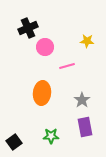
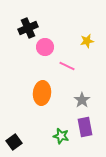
yellow star: rotated 16 degrees counterclockwise
pink line: rotated 42 degrees clockwise
green star: moved 10 px right; rotated 14 degrees clockwise
